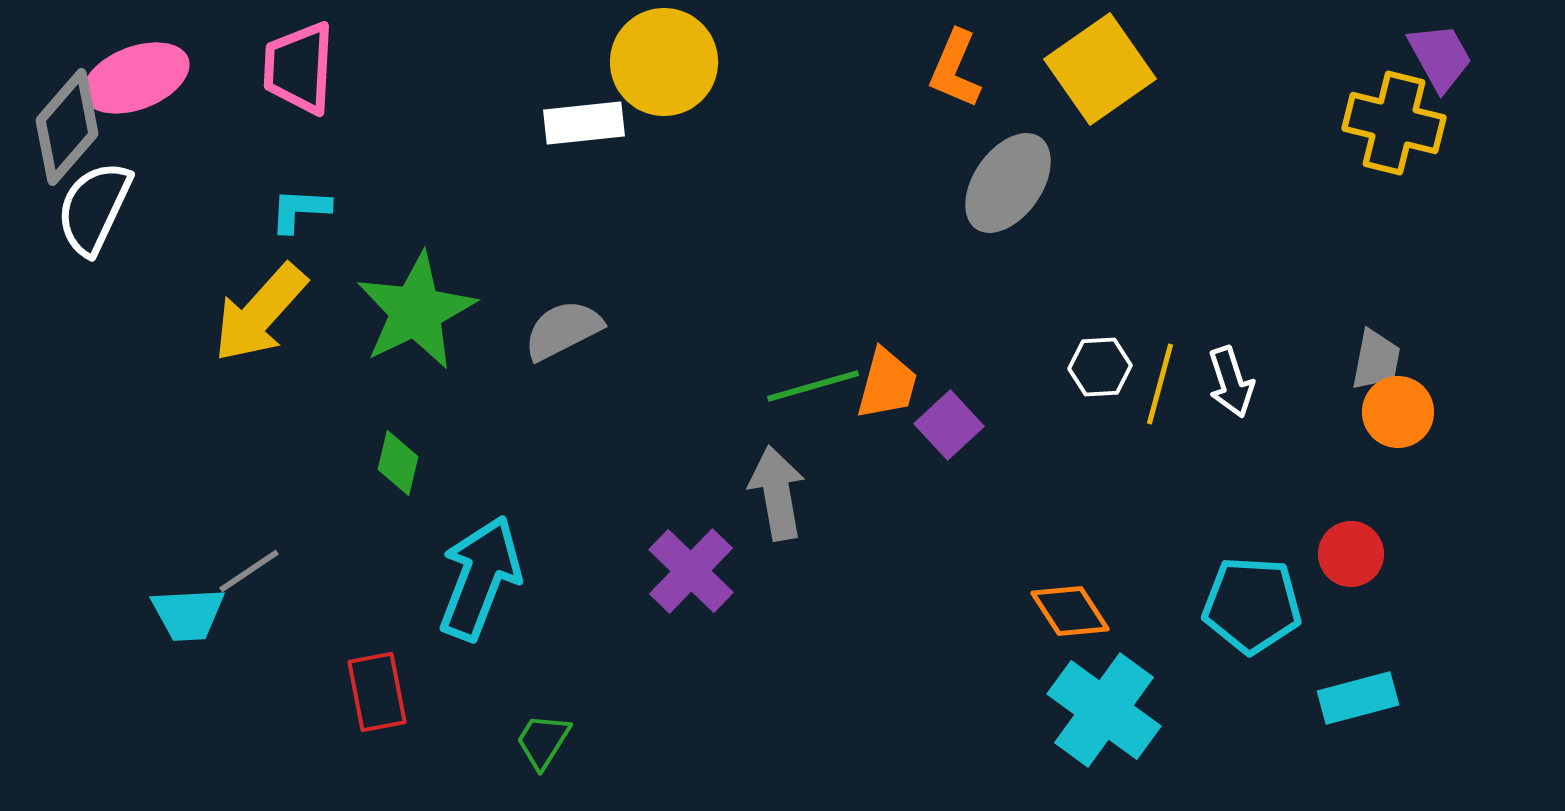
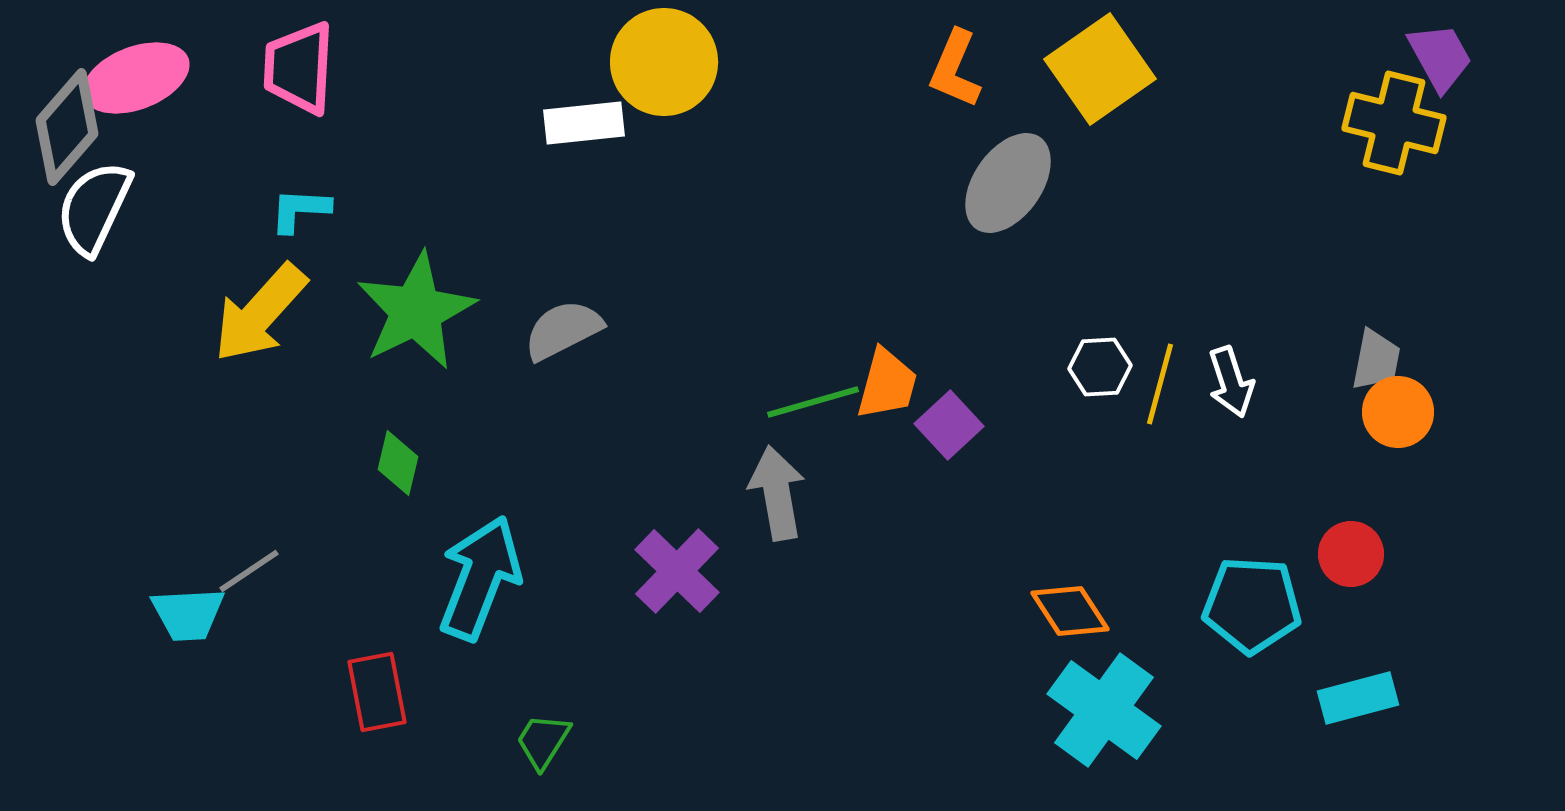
green line: moved 16 px down
purple cross: moved 14 px left
